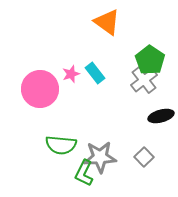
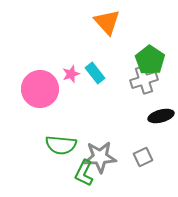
orange triangle: rotated 12 degrees clockwise
gray cross: rotated 20 degrees clockwise
gray square: moved 1 px left; rotated 18 degrees clockwise
